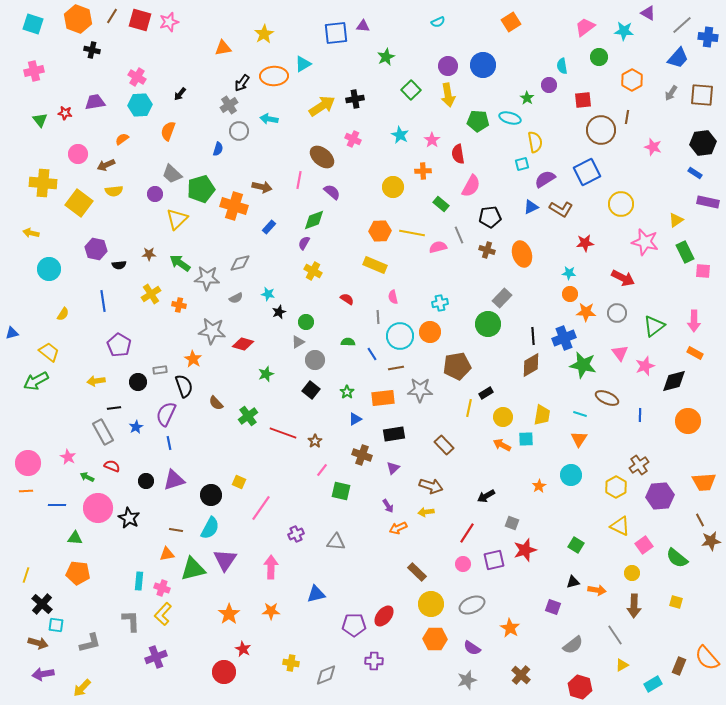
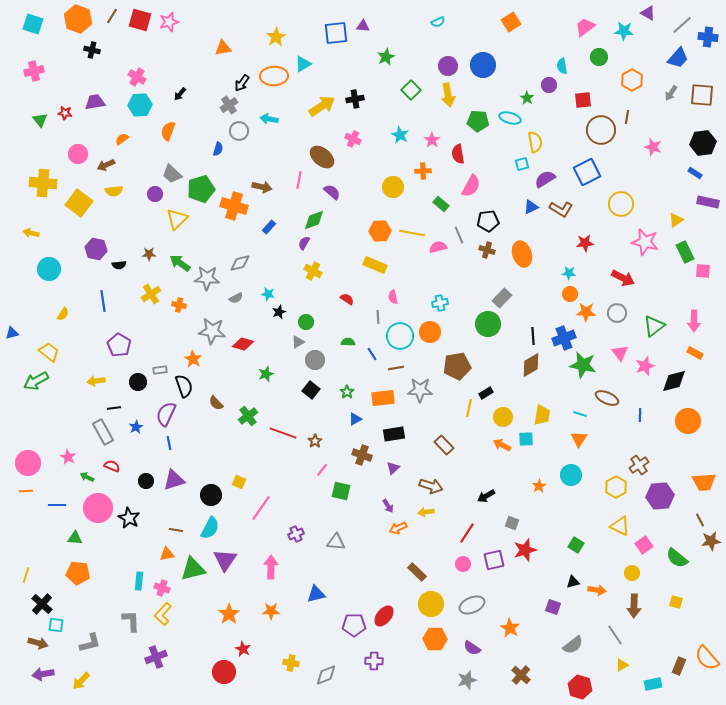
yellow star at (264, 34): moved 12 px right, 3 px down
black pentagon at (490, 217): moved 2 px left, 4 px down
cyan rectangle at (653, 684): rotated 18 degrees clockwise
yellow arrow at (82, 688): moved 1 px left, 7 px up
